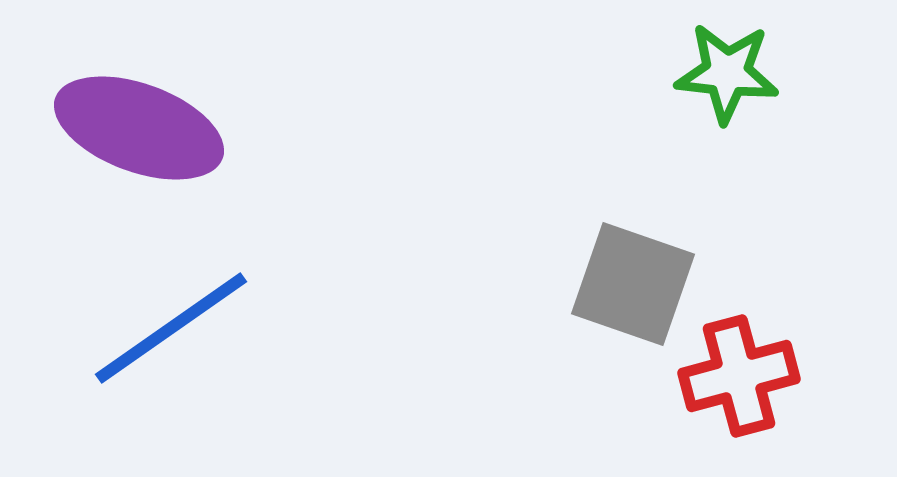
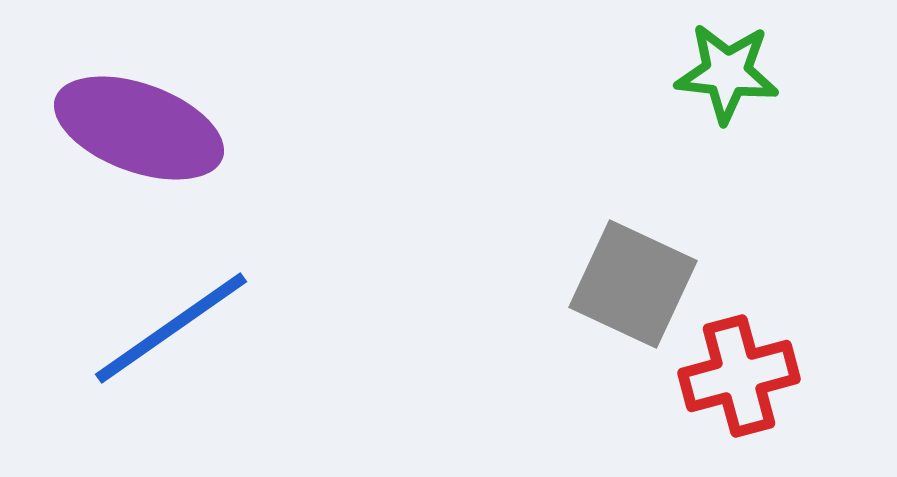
gray square: rotated 6 degrees clockwise
